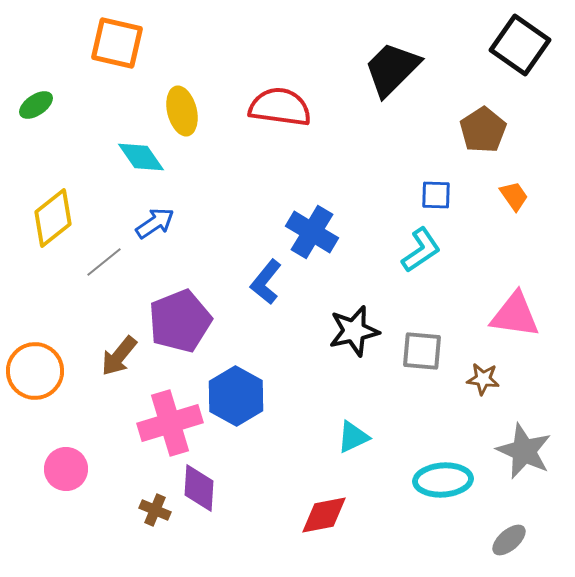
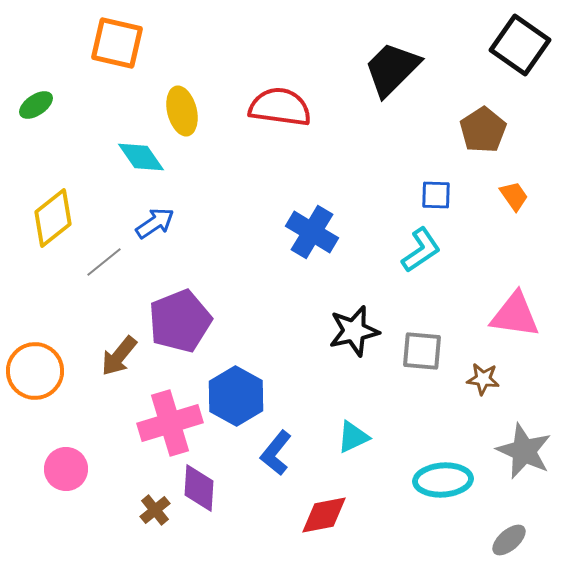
blue L-shape: moved 10 px right, 171 px down
brown cross: rotated 28 degrees clockwise
